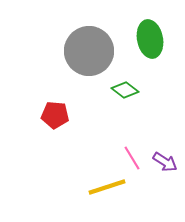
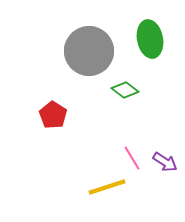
red pentagon: moved 2 px left; rotated 28 degrees clockwise
